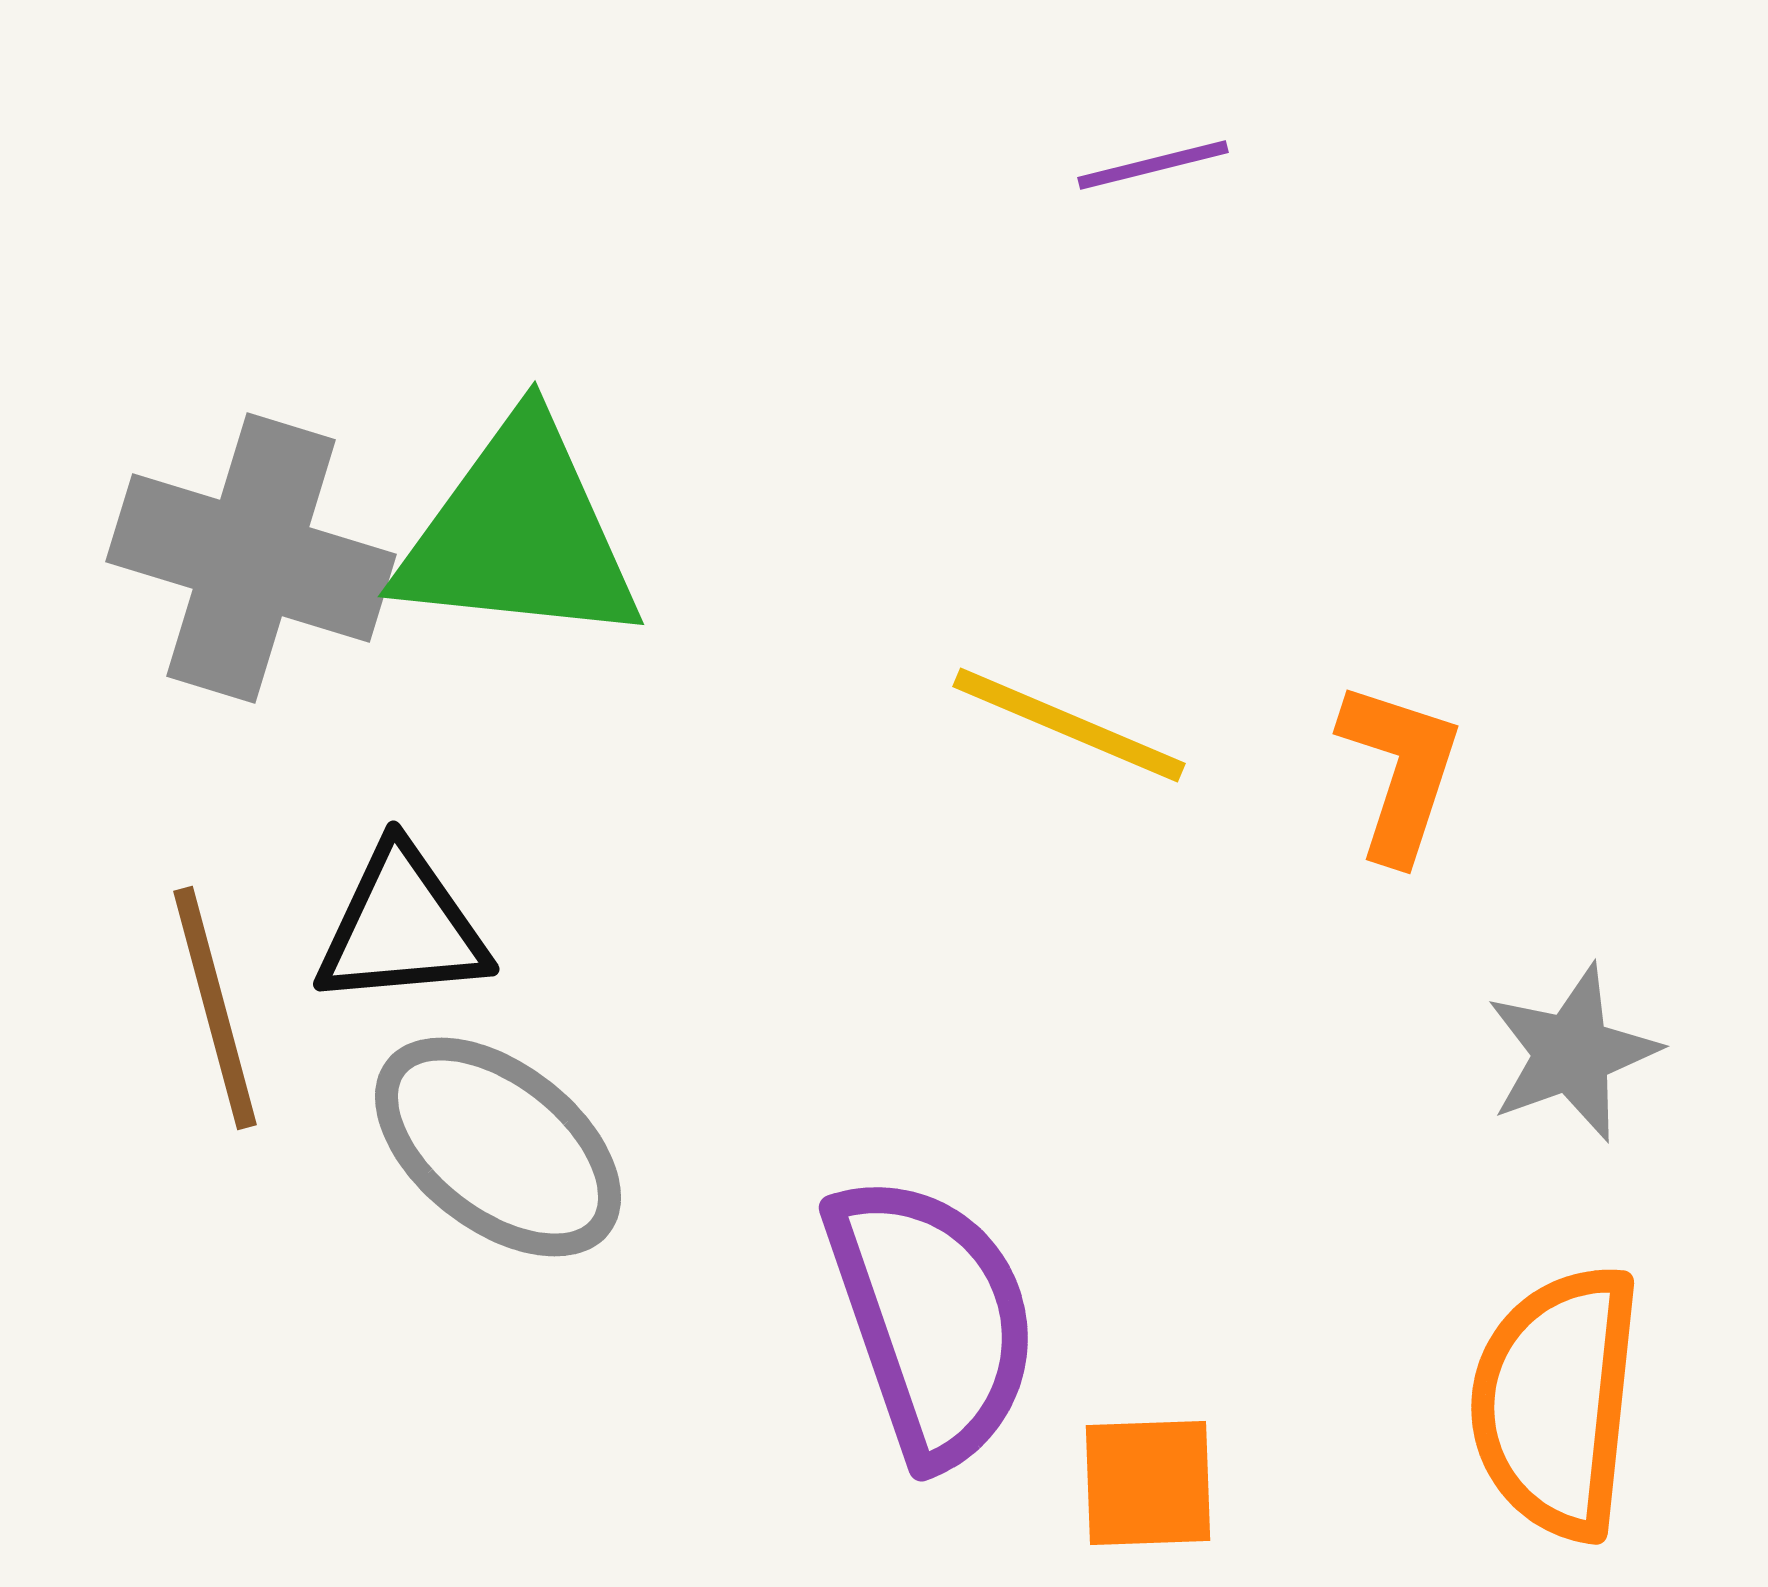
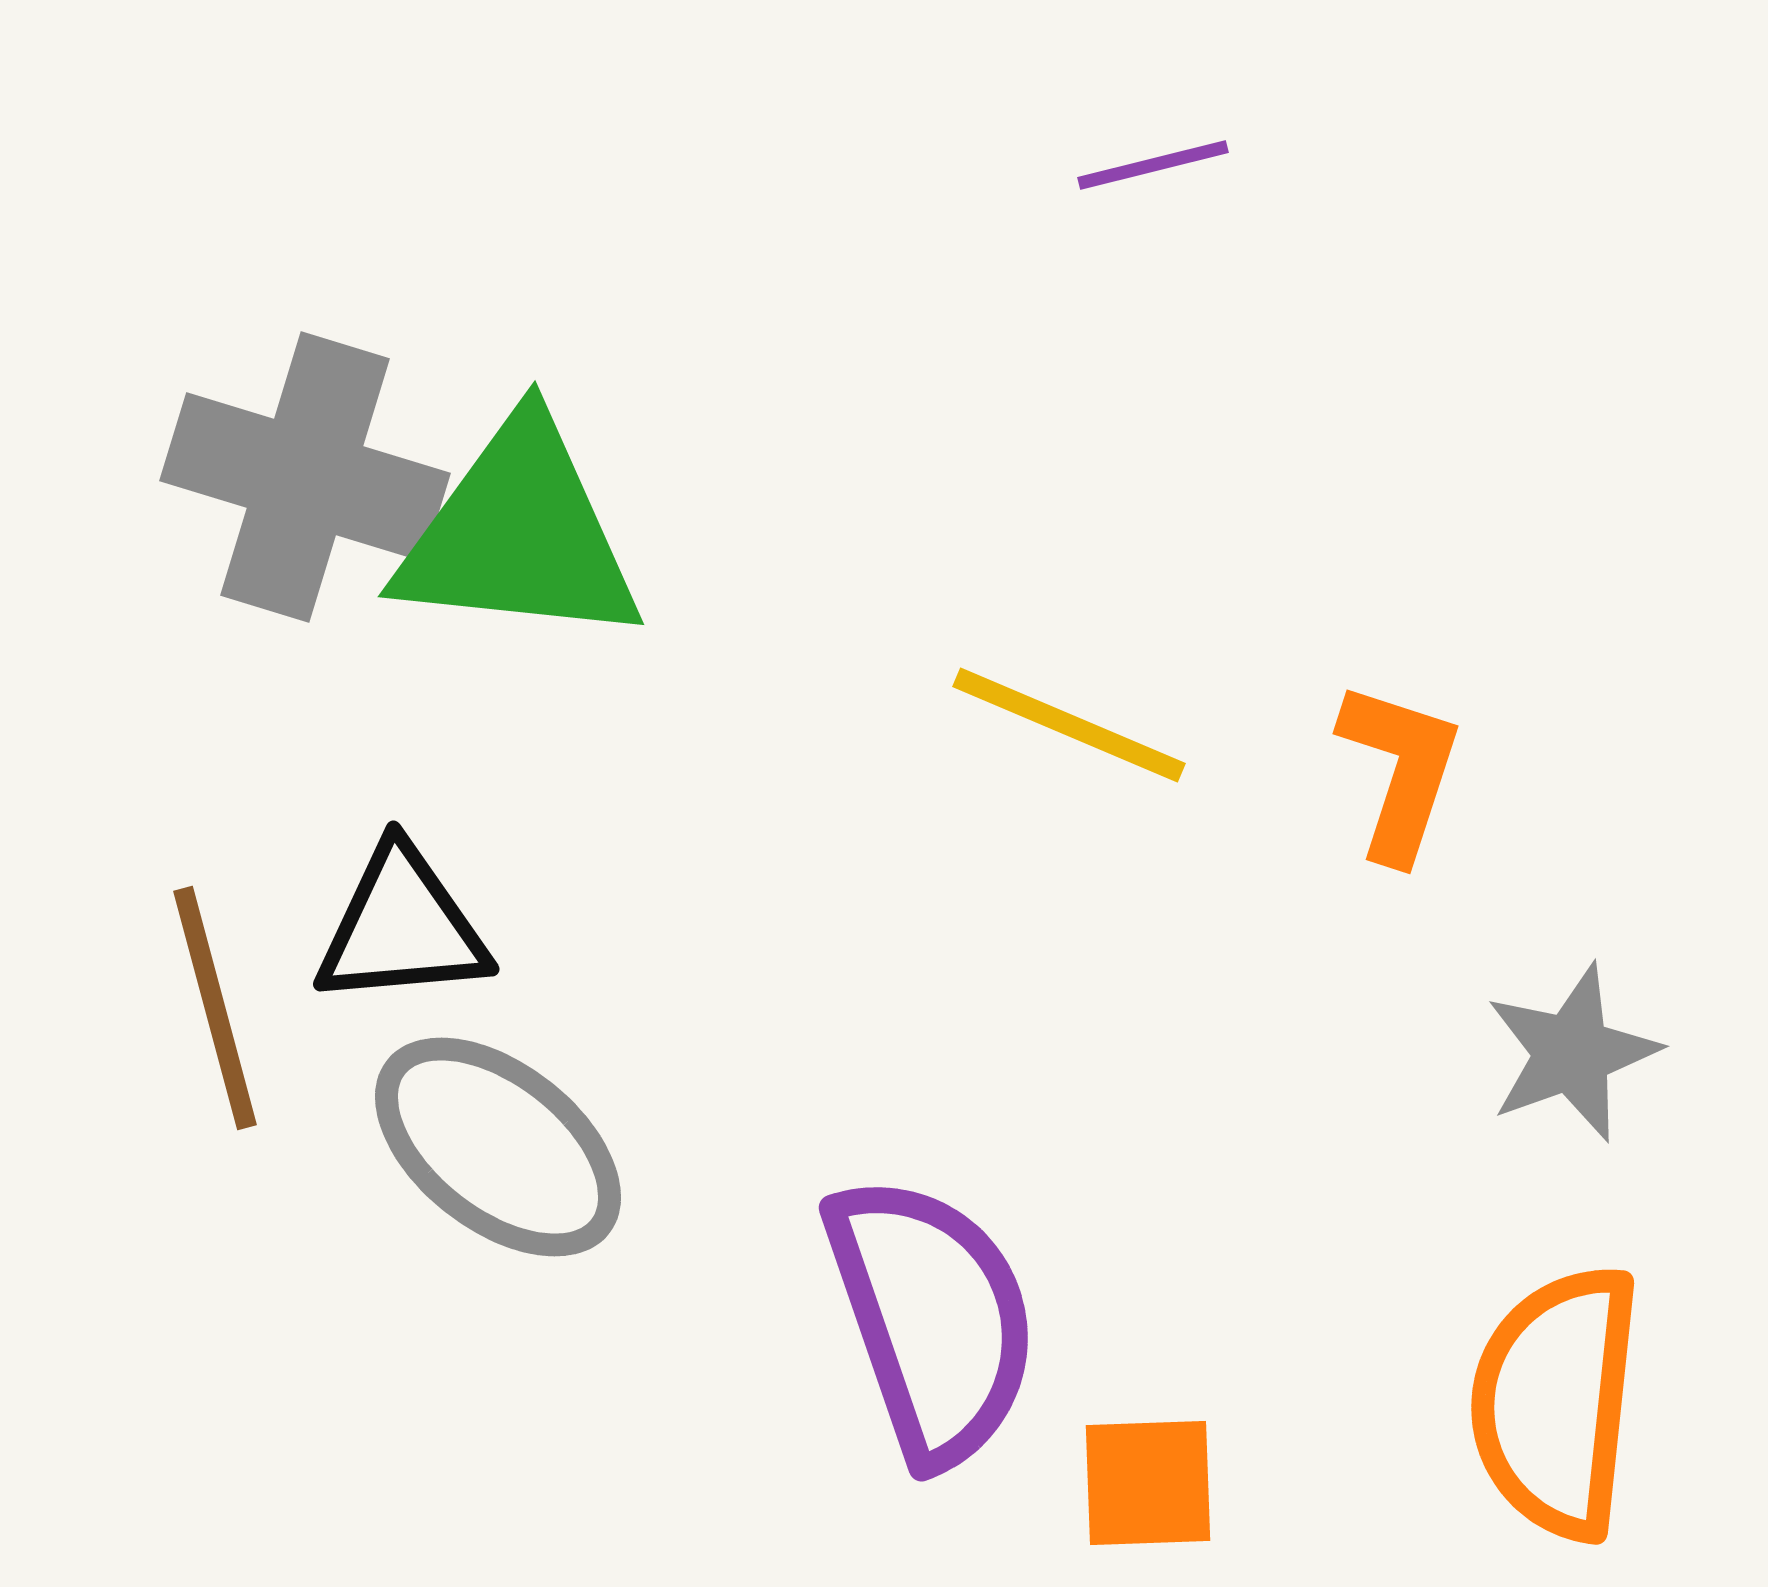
gray cross: moved 54 px right, 81 px up
